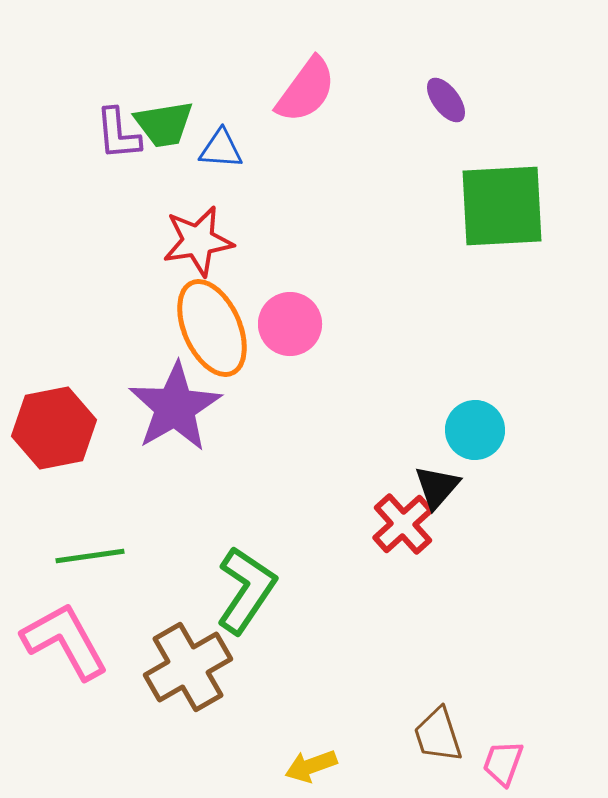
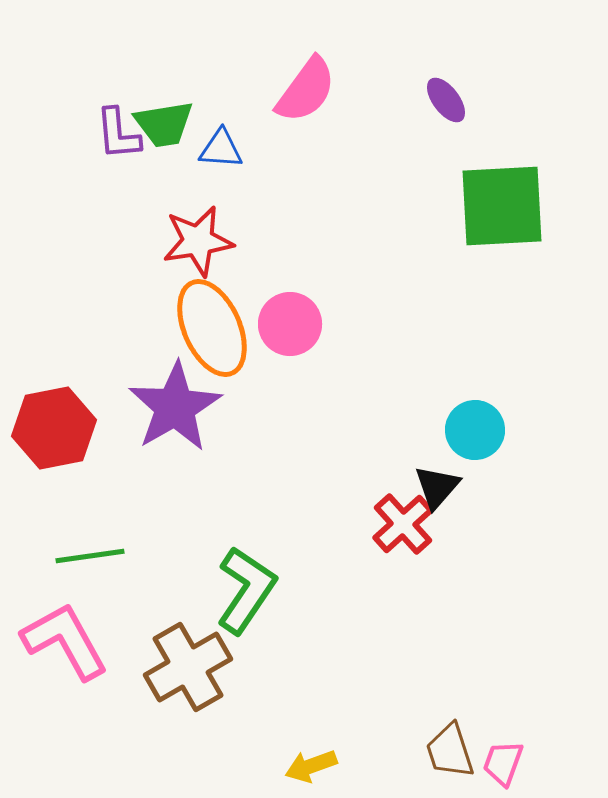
brown trapezoid: moved 12 px right, 16 px down
